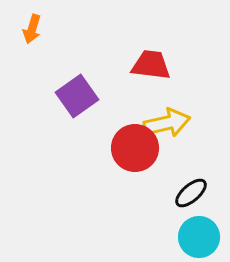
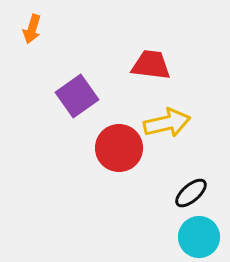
red circle: moved 16 px left
